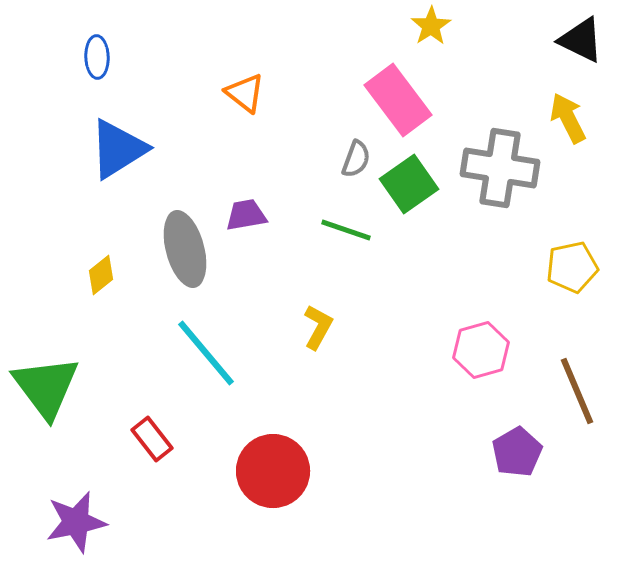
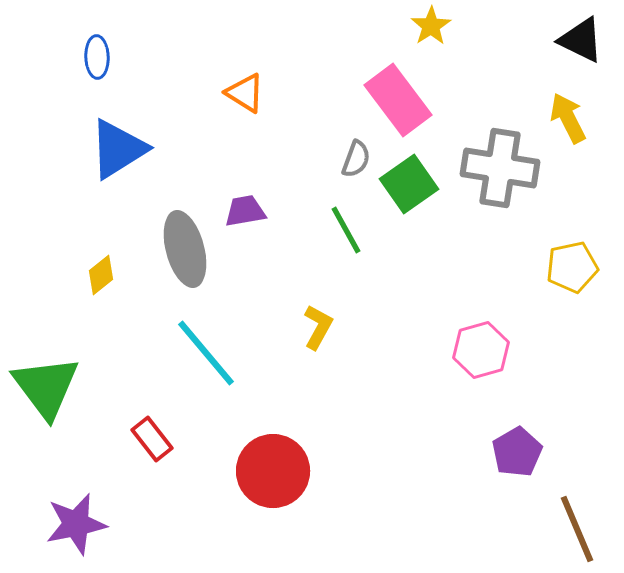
orange triangle: rotated 6 degrees counterclockwise
purple trapezoid: moved 1 px left, 4 px up
green line: rotated 42 degrees clockwise
brown line: moved 138 px down
purple star: moved 2 px down
